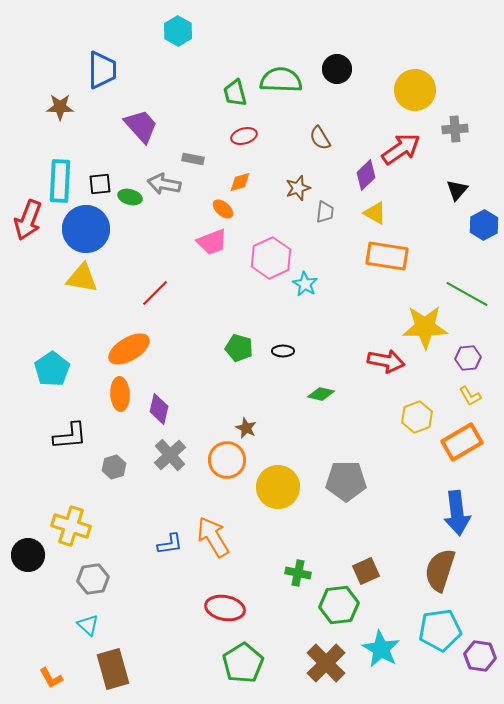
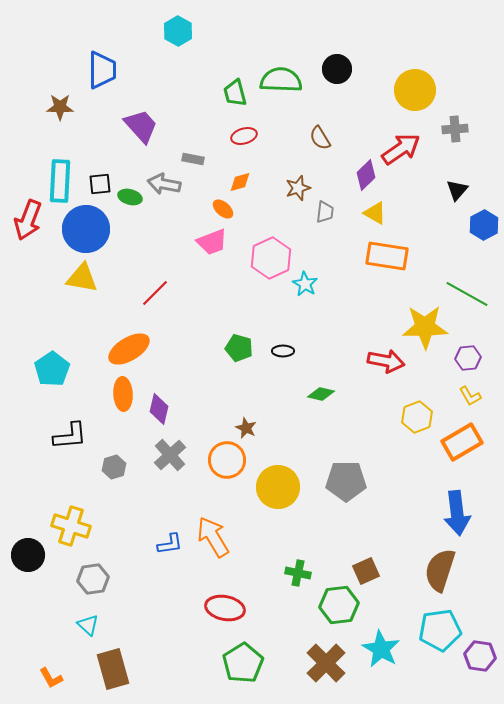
orange ellipse at (120, 394): moved 3 px right
